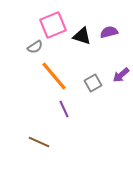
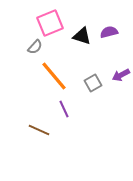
pink square: moved 3 px left, 2 px up
gray semicircle: rotated 14 degrees counterclockwise
purple arrow: rotated 12 degrees clockwise
brown line: moved 12 px up
